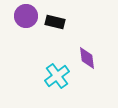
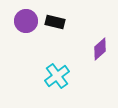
purple circle: moved 5 px down
purple diamond: moved 13 px right, 9 px up; rotated 55 degrees clockwise
